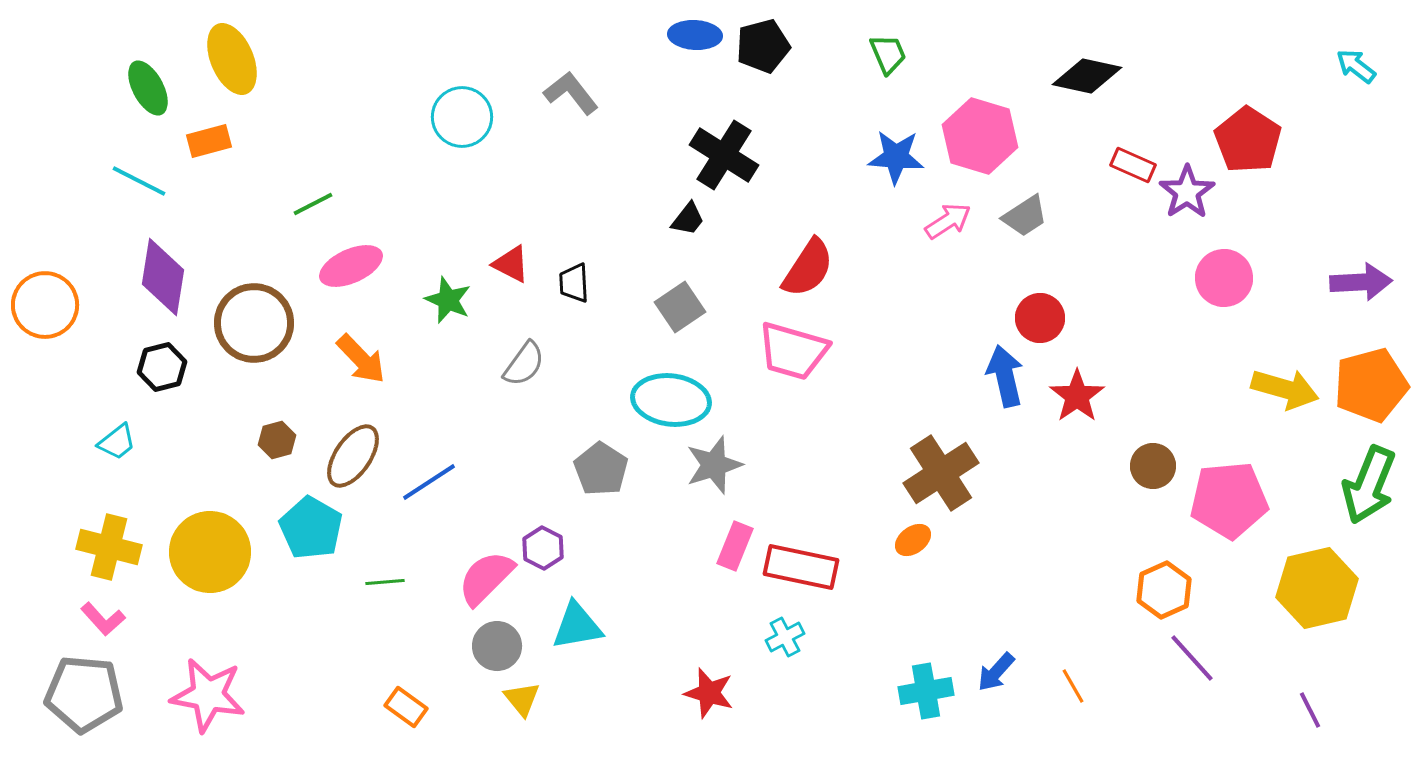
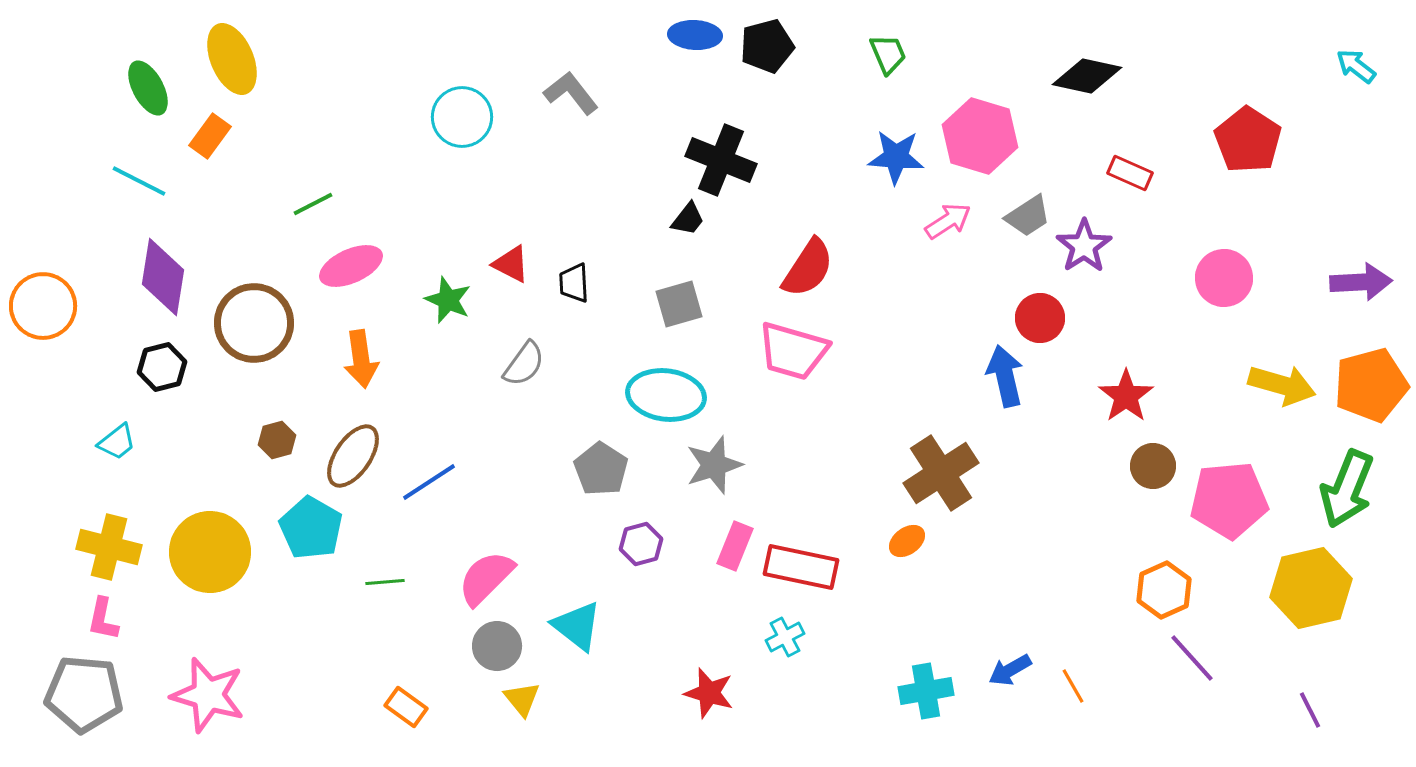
black pentagon at (763, 46): moved 4 px right
orange rectangle at (209, 141): moved 1 px right, 5 px up; rotated 39 degrees counterclockwise
black cross at (724, 155): moved 3 px left, 5 px down; rotated 10 degrees counterclockwise
red rectangle at (1133, 165): moved 3 px left, 8 px down
purple star at (1187, 192): moved 103 px left, 54 px down
gray trapezoid at (1025, 216): moved 3 px right
orange circle at (45, 305): moved 2 px left, 1 px down
gray square at (680, 307): moved 1 px left, 3 px up; rotated 18 degrees clockwise
orange arrow at (361, 359): rotated 36 degrees clockwise
yellow arrow at (1285, 389): moved 3 px left, 4 px up
red star at (1077, 396): moved 49 px right
cyan ellipse at (671, 400): moved 5 px left, 5 px up
green arrow at (1369, 485): moved 22 px left, 4 px down
orange ellipse at (913, 540): moved 6 px left, 1 px down
purple hexagon at (543, 548): moved 98 px right, 4 px up; rotated 18 degrees clockwise
yellow hexagon at (1317, 588): moved 6 px left
pink L-shape at (103, 619): rotated 54 degrees clockwise
cyan triangle at (577, 626): rotated 48 degrees clockwise
blue arrow at (996, 672): moved 14 px right, 2 px up; rotated 18 degrees clockwise
pink star at (208, 695): rotated 6 degrees clockwise
